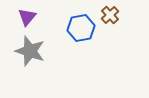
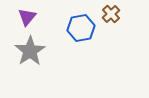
brown cross: moved 1 px right, 1 px up
gray star: rotated 20 degrees clockwise
